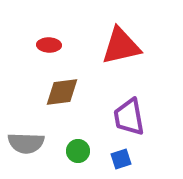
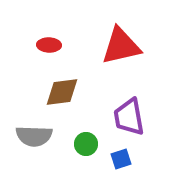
gray semicircle: moved 8 px right, 7 px up
green circle: moved 8 px right, 7 px up
